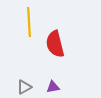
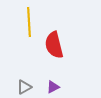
red semicircle: moved 1 px left, 1 px down
purple triangle: rotated 16 degrees counterclockwise
